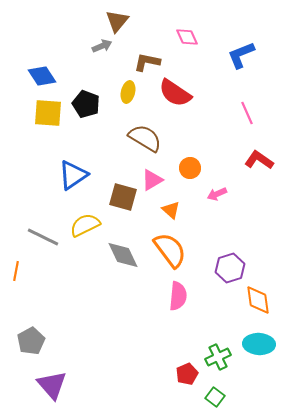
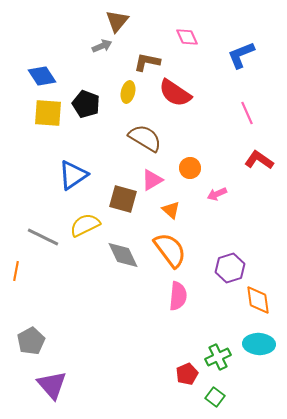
brown square: moved 2 px down
